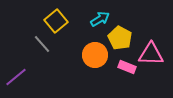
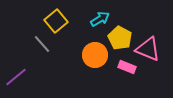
pink triangle: moved 3 px left, 5 px up; rotated 20 degrees clockwise
